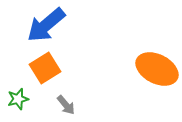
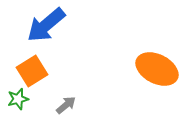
orange square: moved 13 px left, 3 px down
gray arrow: rotated 90 degrees counterclockwise
